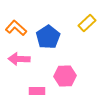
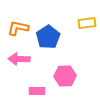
yellow rectangle: rotated 36 degrees clockwise
orange L-shape: moved 2 px right; rotated 30 degrees counterclockwise
